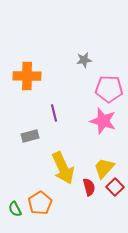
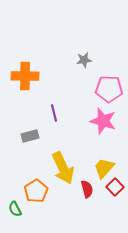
orange cross: moved 2 px left
red semicircle: moved 2 px left, 2 px down
orange pentagon: moved 4 px left, 12 px up
